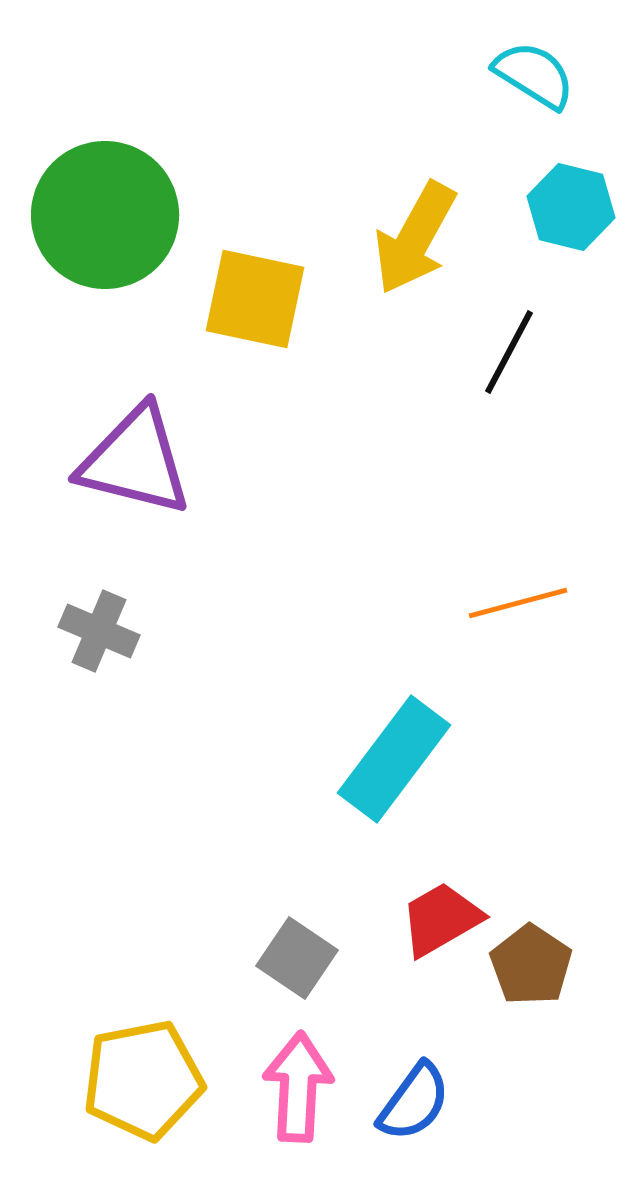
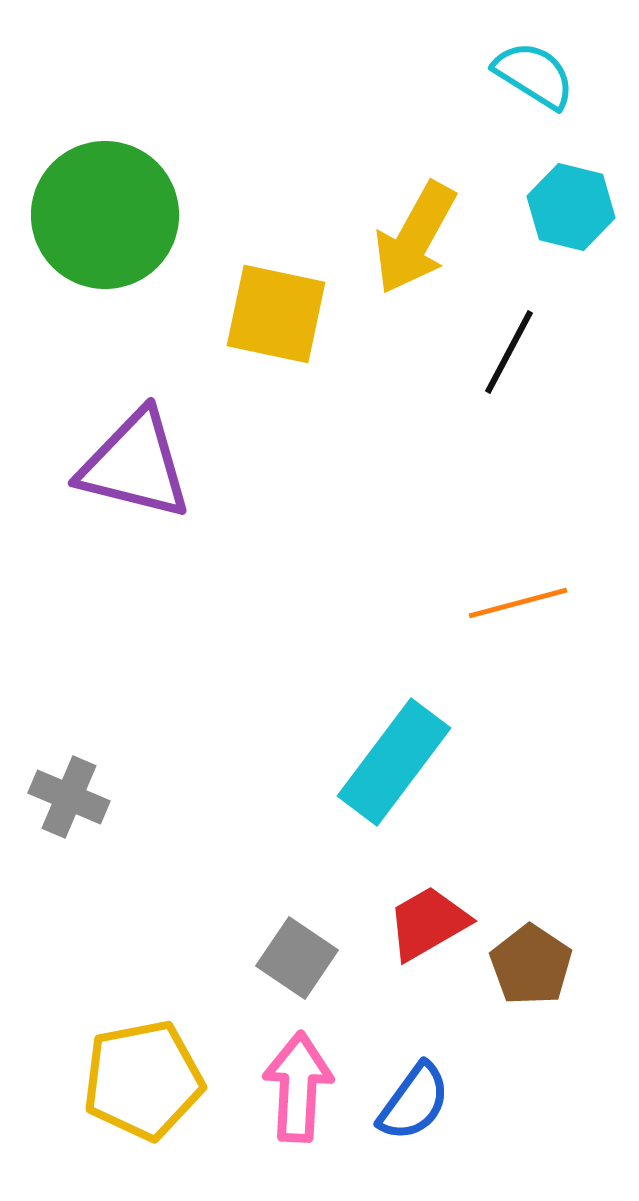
yellow square: moved 21 px right, 15 px down
purple triangle: moved 4 px down
gray cross: moved 30 px left, 166 px down
cyan rectangle: moved 3 px down
red trapezoid: moved 13 px left, 4 px down
